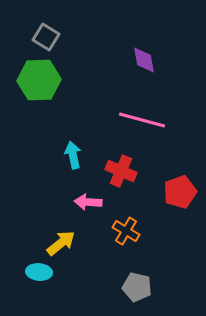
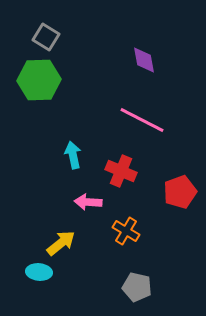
pink line: rotated 12 degrees clockwise
